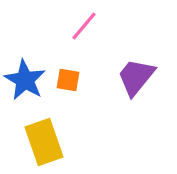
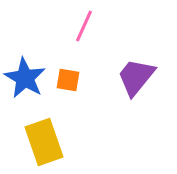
pink line: rotated 16 degrees counterclockwise
blue star: moved 2 px up
